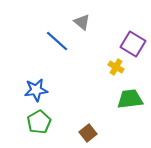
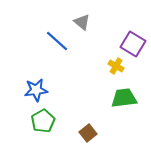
yellow cross: moved 1 px up
green trapezoid: moved 6 px left, 1 px up
green pentagon: moved 4 px right, 1 px up
